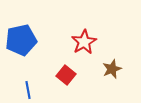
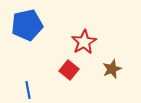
blue pentagon: moved 6 px right, 15 px up
red square: moved 3 px right, 5 px up
